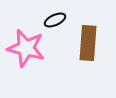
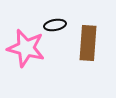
black ellipse: moved 5 px down; rotated 15 degrees clockwise
